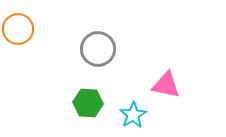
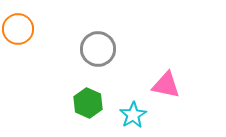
green hexagon: rotated 20 degrees clockwise
